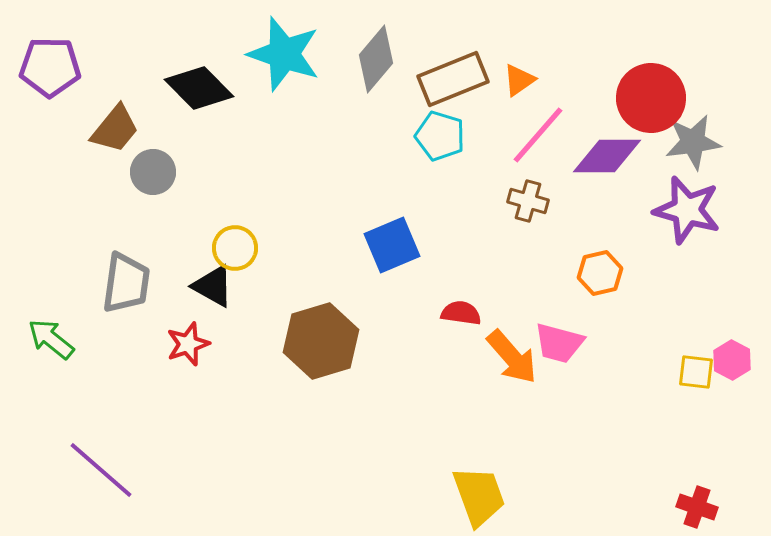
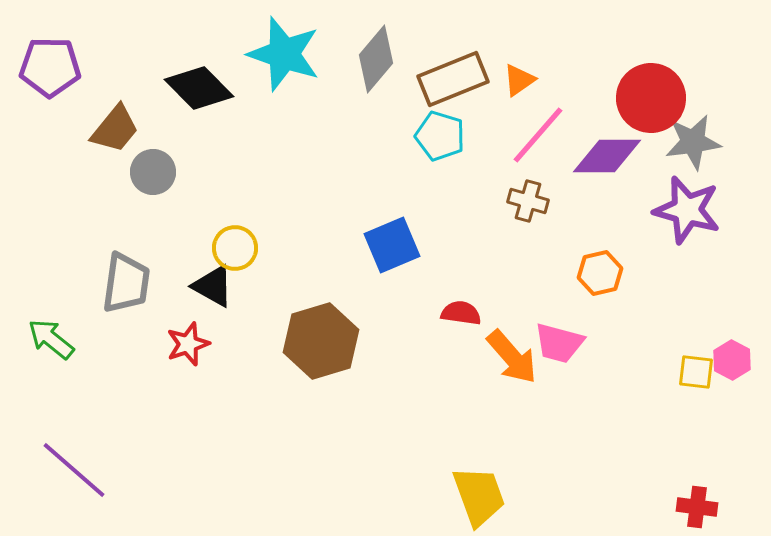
purple line: moved 27 px left
red cross: rotated 12 degrees counterclockwise
